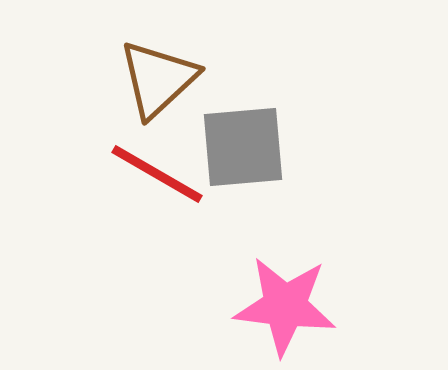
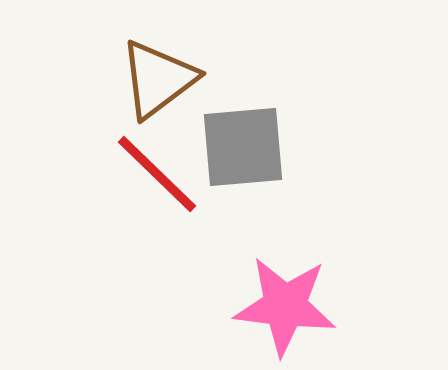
brown triangle: rotated 6 degrees clockwise
red line: rotated 14 degrees clockwise
